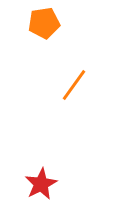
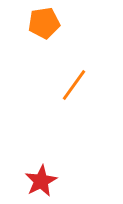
red star: moved 3 px up
